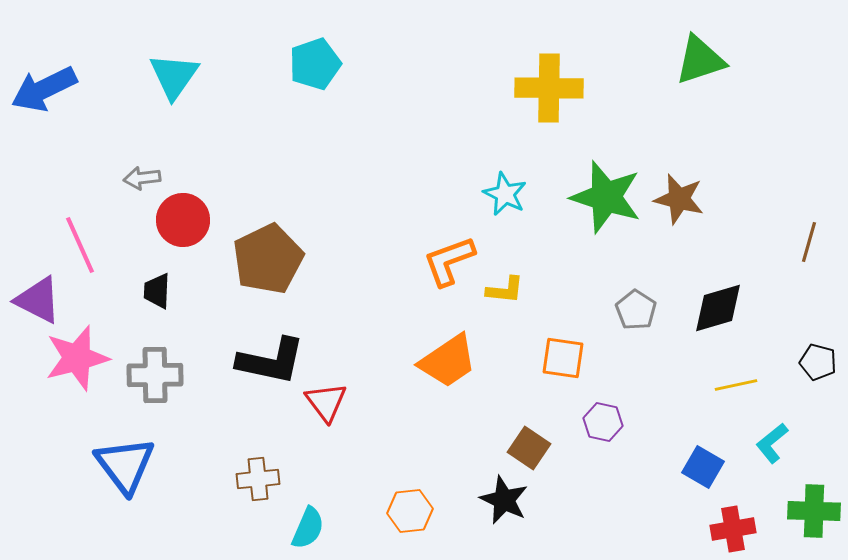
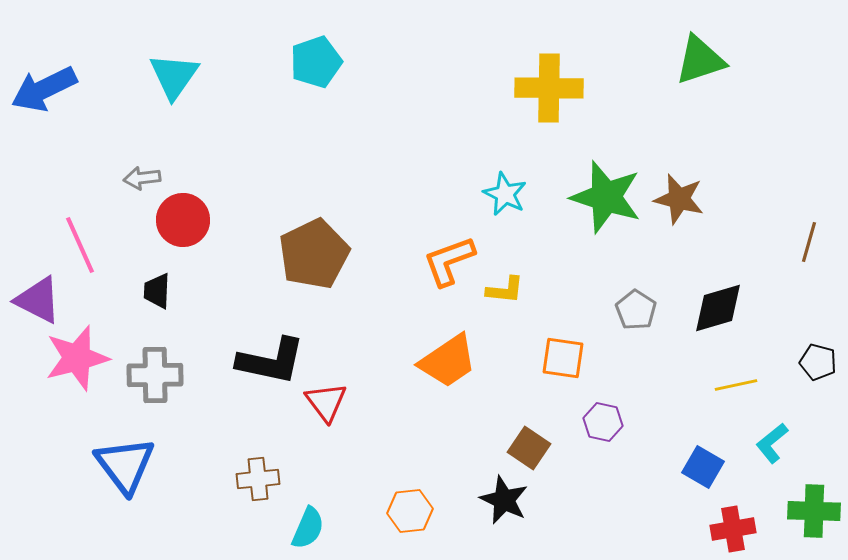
cyan pentagon: moved 1 px right, 2 px up
brown pentagon: moved 46 px right, 5 px up
